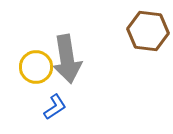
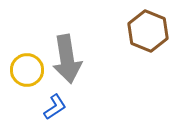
brown hexagon: rotated 15 degrees clockwise
yellow circle: moved 9 px left, 3 px down
